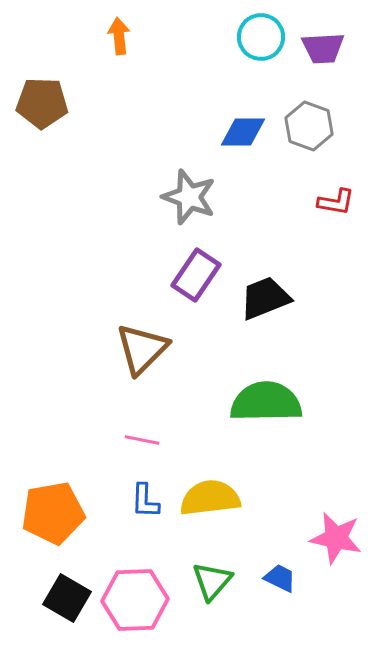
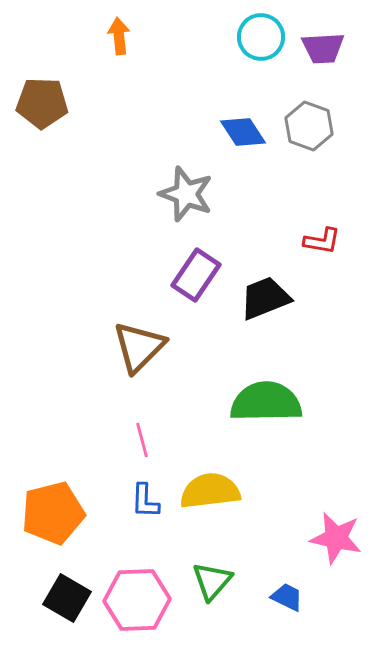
blue diamond: rotated 57 degrees clockwise
gray star: moved 3 px left, 3 px up
red L-shape: moved 14 px left, 39 px down
brown triangle: moved 3 px left, 2 px up
pink line: rotated 64 degrees clockwise
yellow semicircle: moved 7 px up
orange pentagon: rotated 4 degrees counterclockwise
blue trapezoid: moved 7 px right, 19 px down
pink hexagon: moved 2 px right
